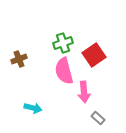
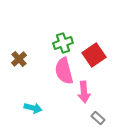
brown cross: rotated 21 degrees counterclockwise
